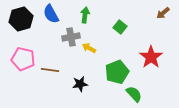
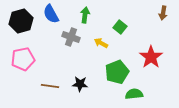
brown arrow: rotated 40 degrees counterclockwise
black hexagon: moved 2 px down
gray cross: rotated 30 degrees clockwise
yellow arrow: moved 12 px right, 5 px up
pink pentagon: rotated 25 degrees counterclockwise
brown line: moved 16 px down
black star: rotated 14 degrees clockwise
green semicircle: rotated 54 degrees counterclockwise
